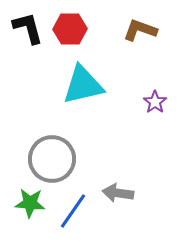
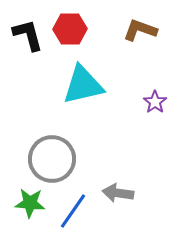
black L-shape: moved 7 px down
